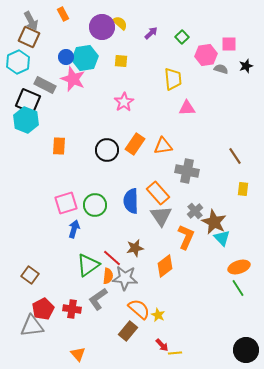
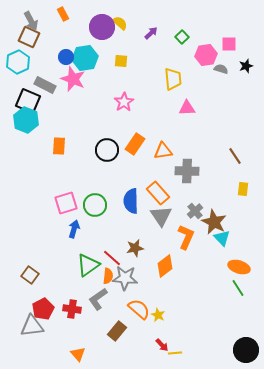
orange triangle at (163, 146): moved 5 px down
gray cross at (187, 171): rotated 10 degrees counterclockwise
orange ellipse at (239, 267): rotated 35 degrees clockwise
brown rectangle at (128, 331): moved 11 px left
